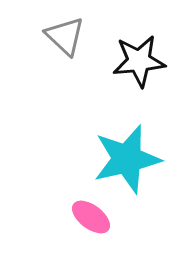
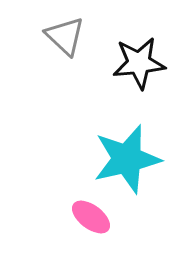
black star: moved 2 px down
